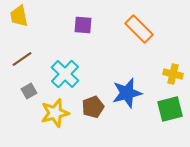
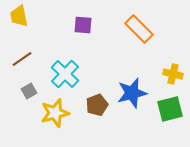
blue star: moved 5 px right
brown pentagon: moved 4 px right, 2 px up
